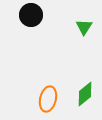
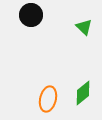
green triangle: rotated 18 degrees counterclockwise
green diamond: moved 2 px left, 1 px up
